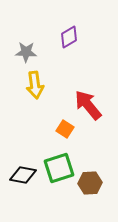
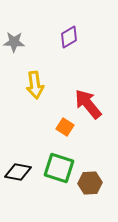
gray star: moved 12 px left, 10 px up
red arrow: moved 1 px up
orange square: moved 2 px up
green square: rotated 36 degrees clockwise
black diamond: moved 5 px left, 3 px up
